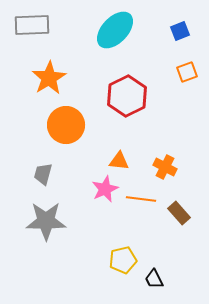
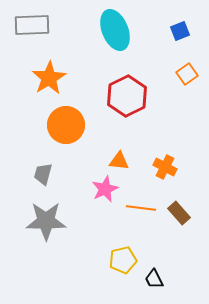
cyan ellipse: rotated 66 degrees counterclockwise
orange square: moved 2 px down; rotated 15 degrees counterclockwise
orange line: moved 9 px down
